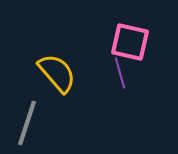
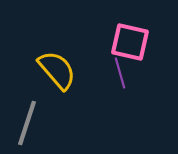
yellow semicircle: moved 3 px up
